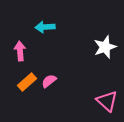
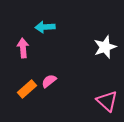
pink arrow: moved 3 px right, 3 px up
orange rectangle: moved 7 px down
